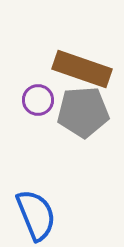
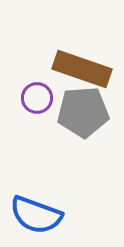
purple circle: moved 1 px left, 2 px up
blue semicircle: rotated 132 degrees clockwise
